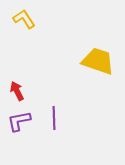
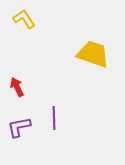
yellow trapezoid: moved 5 px left, 7 px up
red arrow: moved 4 px up
purple L-shape: moved 6 px down
